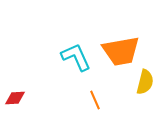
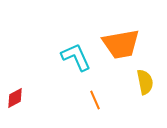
orange trapezoid: moved 7 px up
yellow semicircle: rotated 25 degrees counterclockwise
red diamond: rotated 25 degrees counterclockwise
